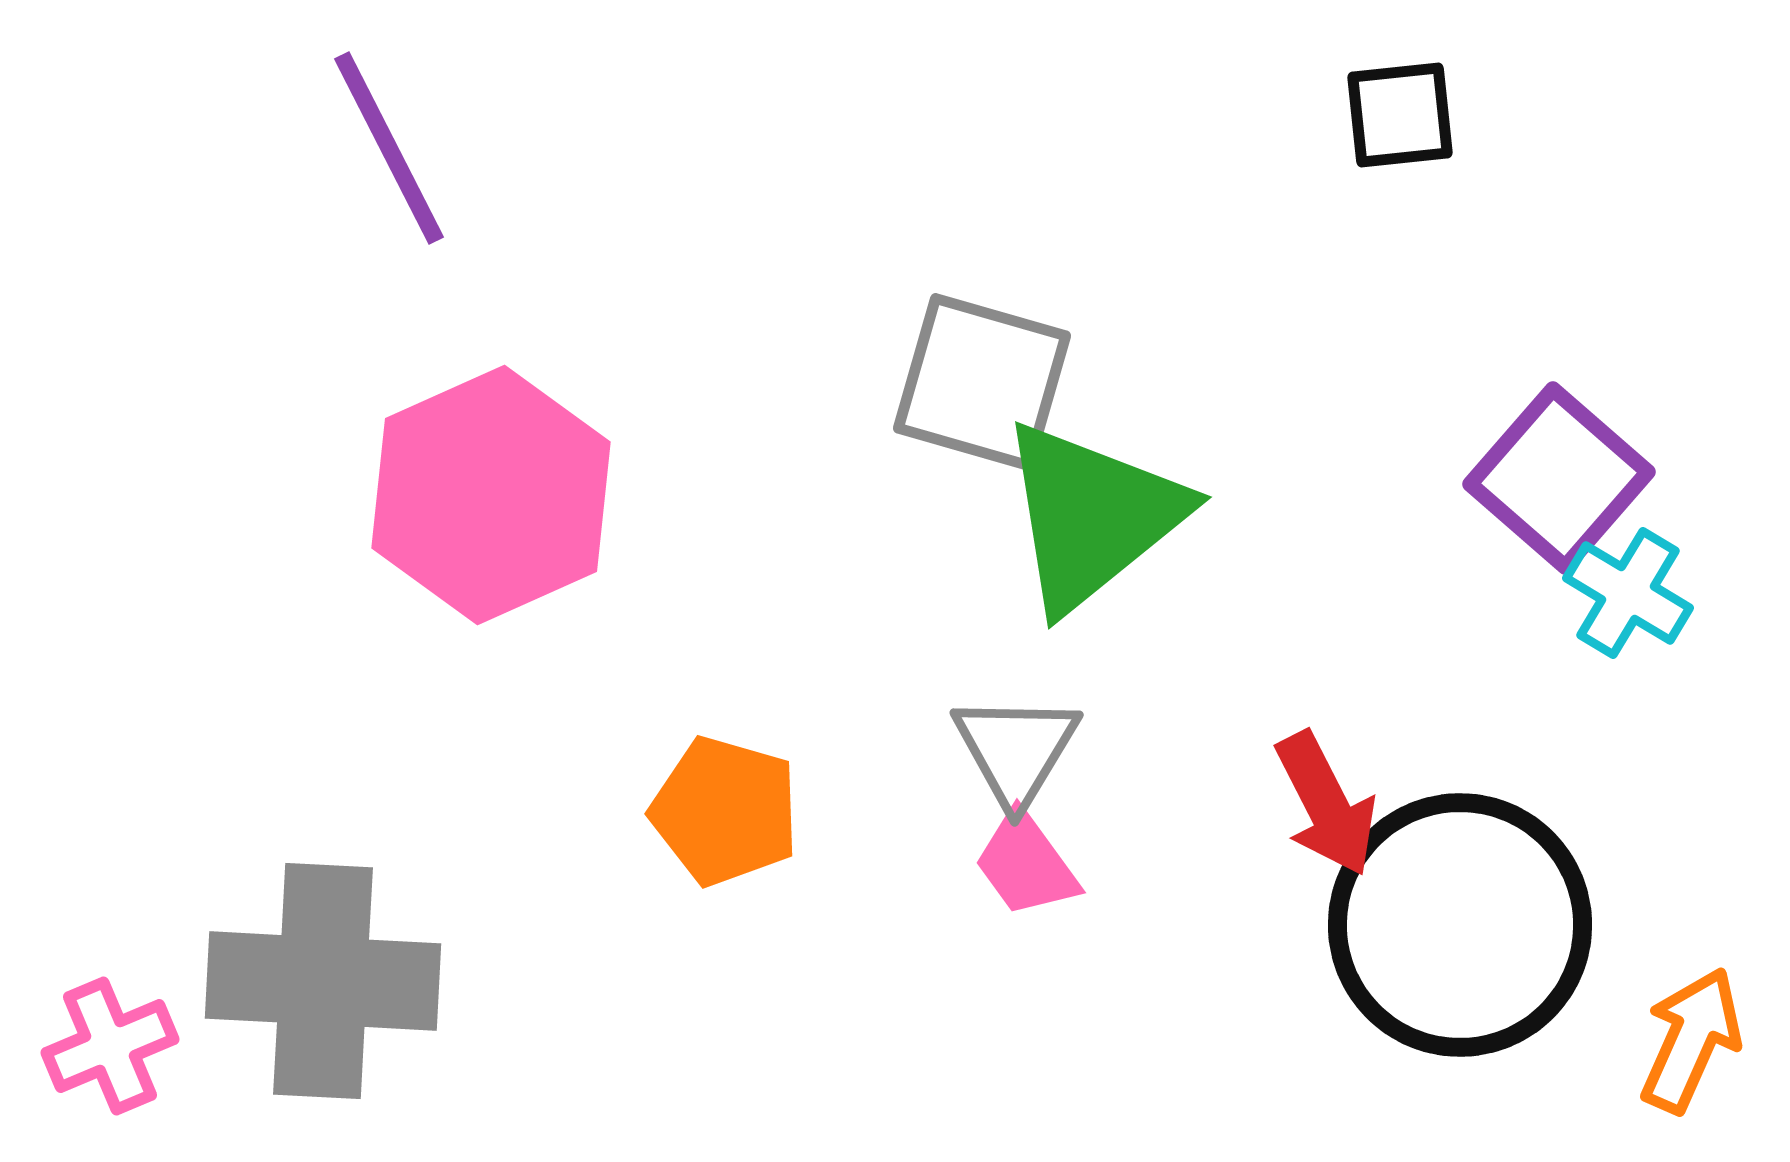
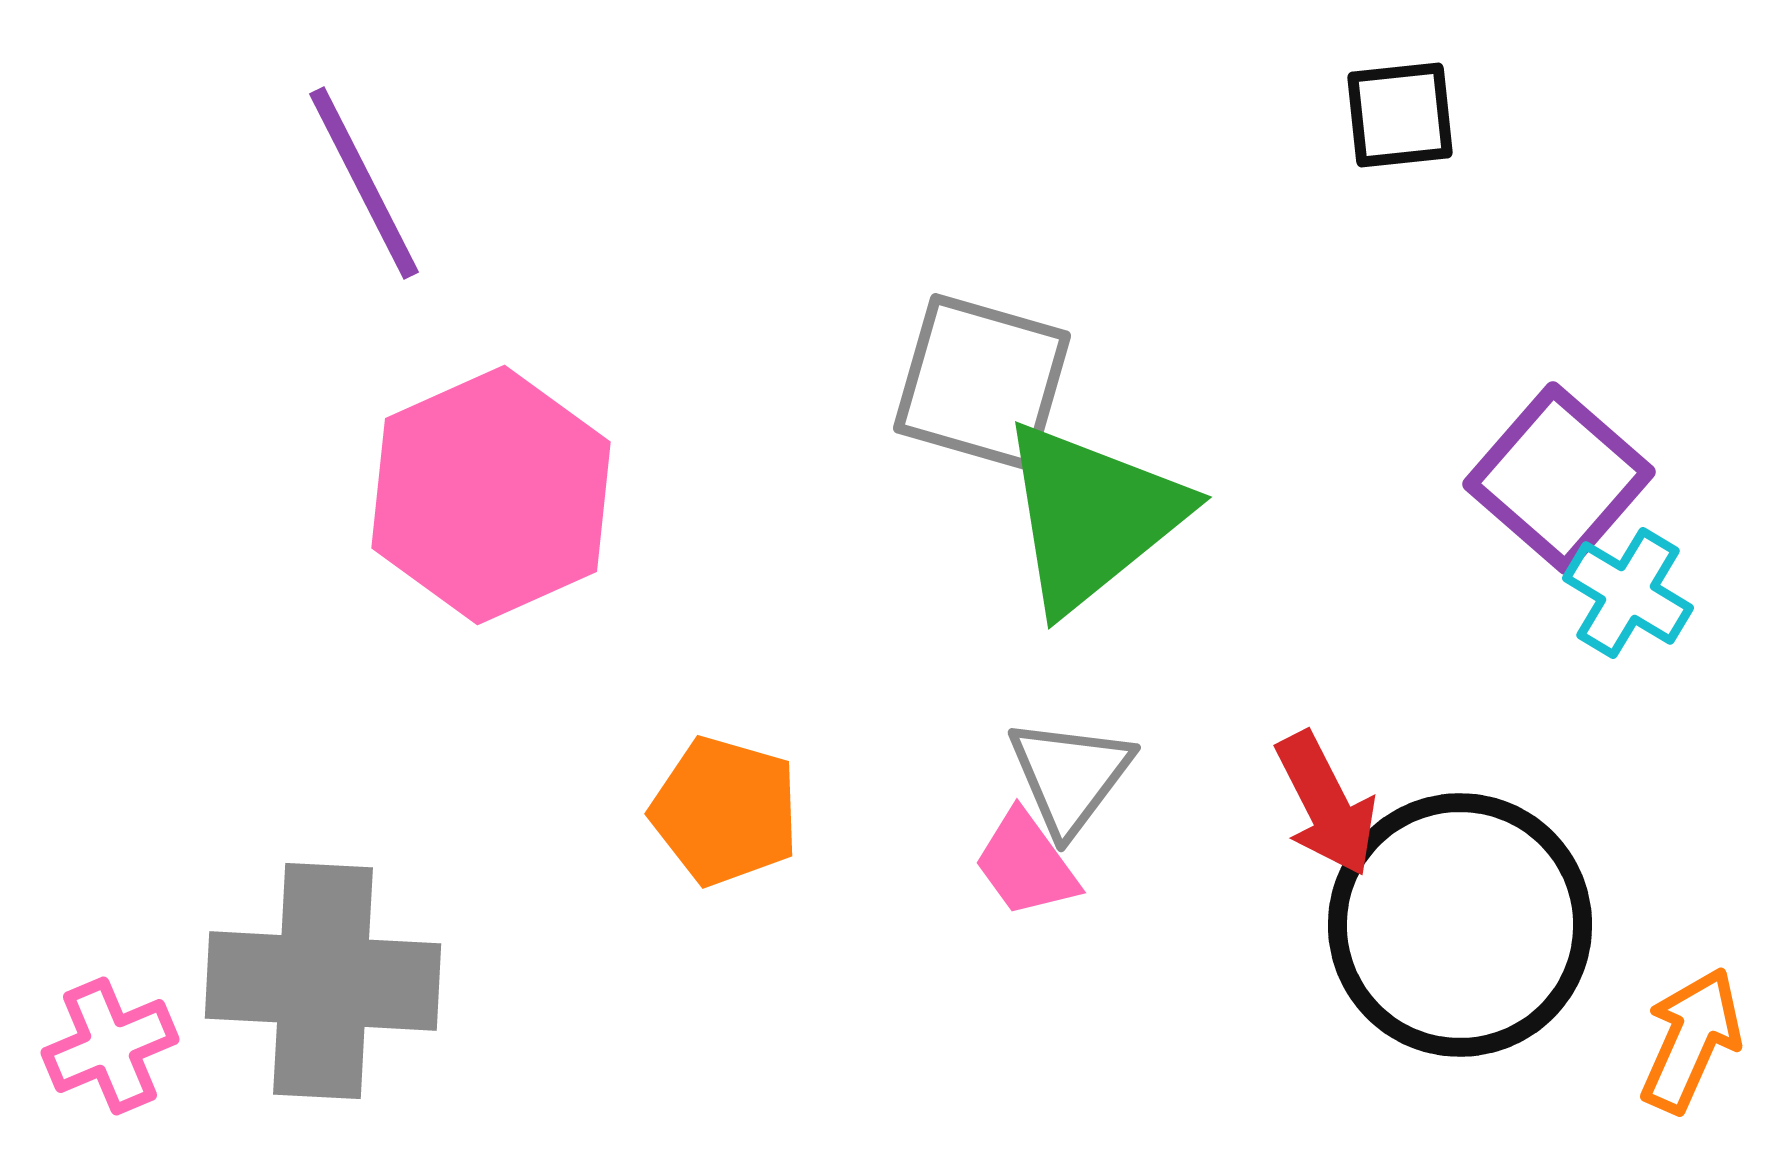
purple line: moved 25 px left, 35 px down
gray triangle: moved 54 px right, 26 px down; rotated 6 degrees clockwise
